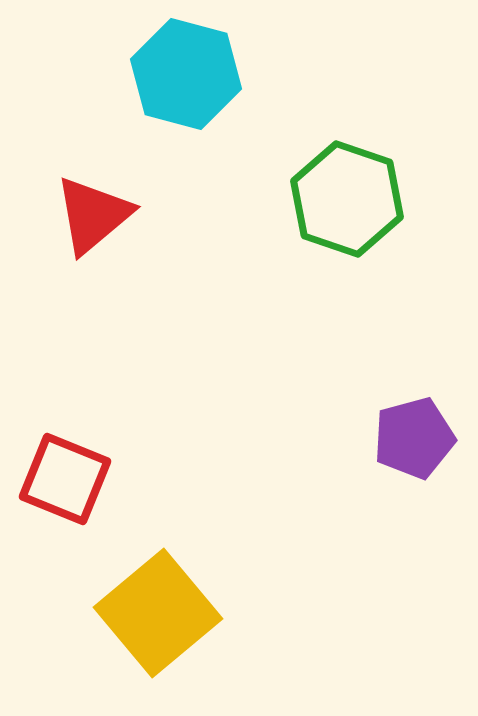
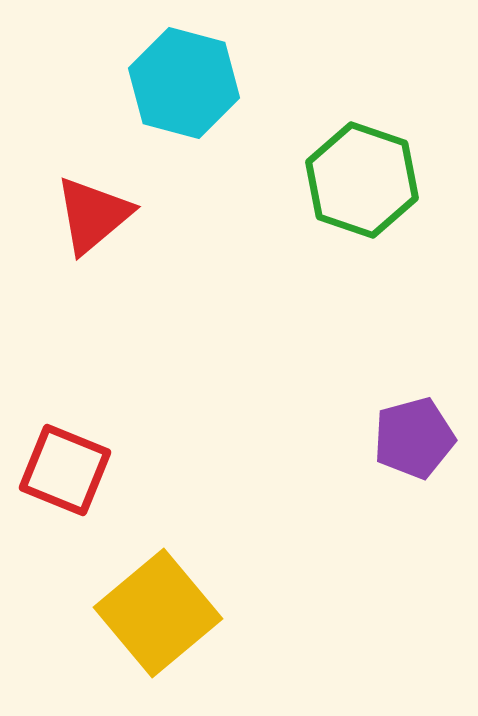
cyan hexagon: moved 2 px left, 9 px down
green hexagon: moved 15 px right, 19 px up
red square: moved 9 px up
